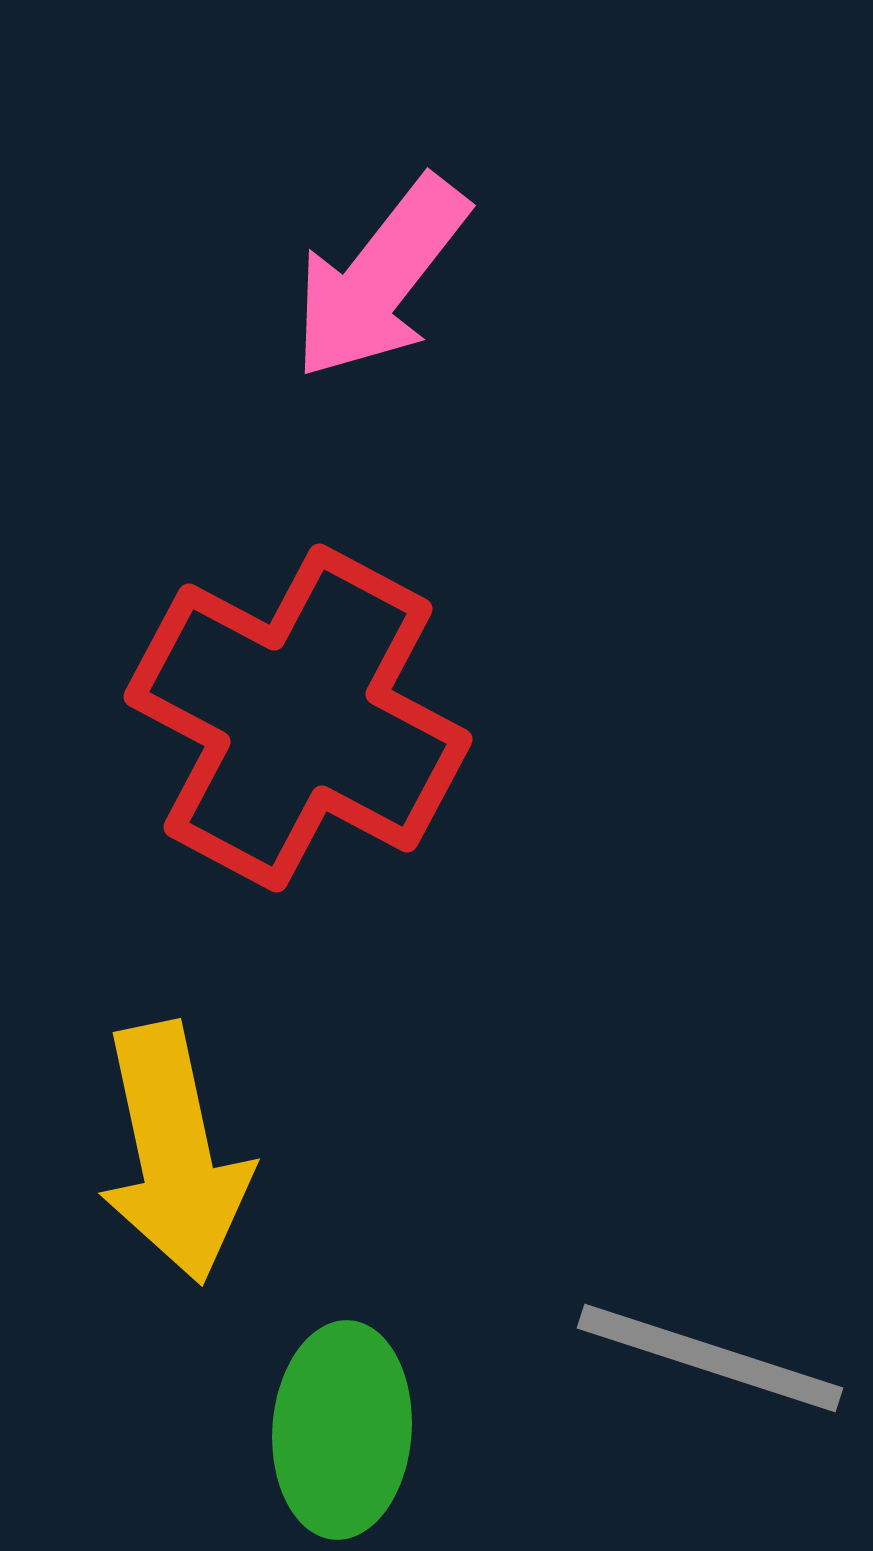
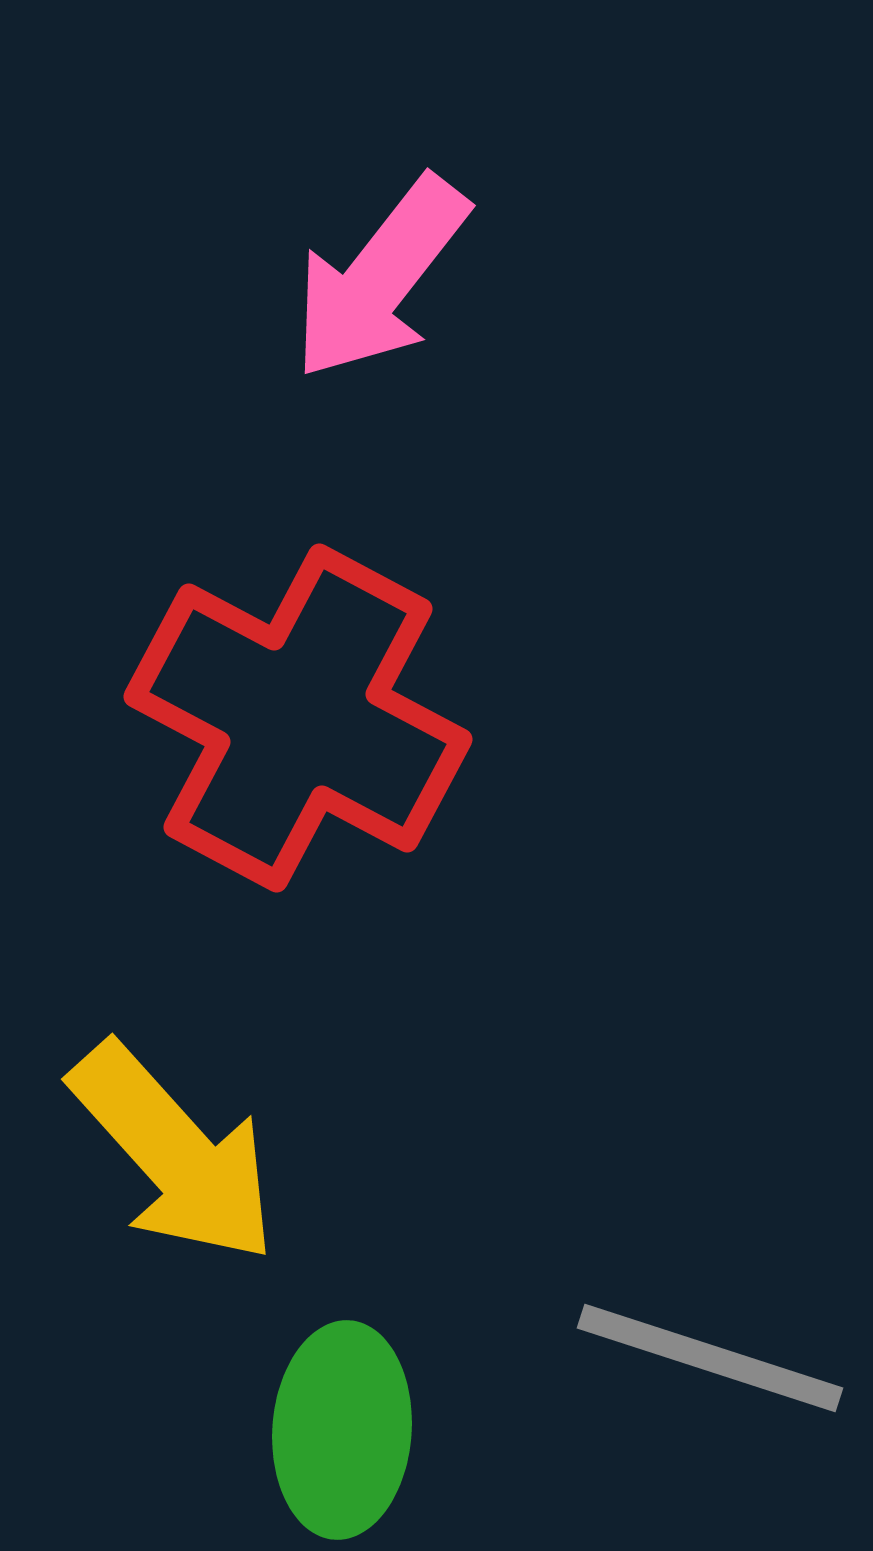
yellow arrow: rotated 30 degrees counterclockwise
